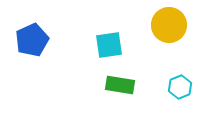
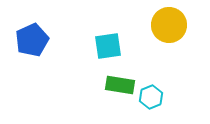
cyan square: moved 1 px left, 1 px down
cyan hexagon: moved 29 px left, 10 px down
